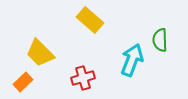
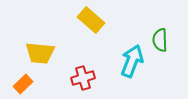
yellow rectangle: moved 1 px right
yellow trapezoid: rotated 40 degrees counterclockwise
cyan arrow: moved 1 px down
orange rectangle: moved 2 px down
